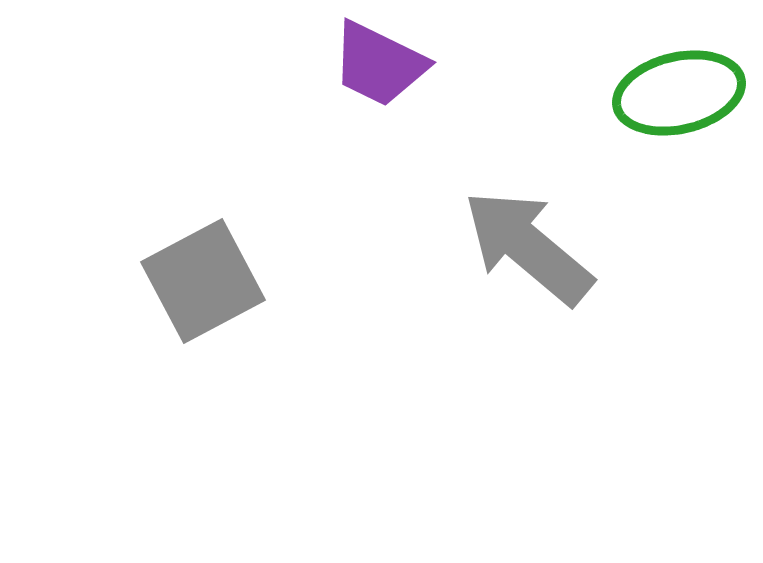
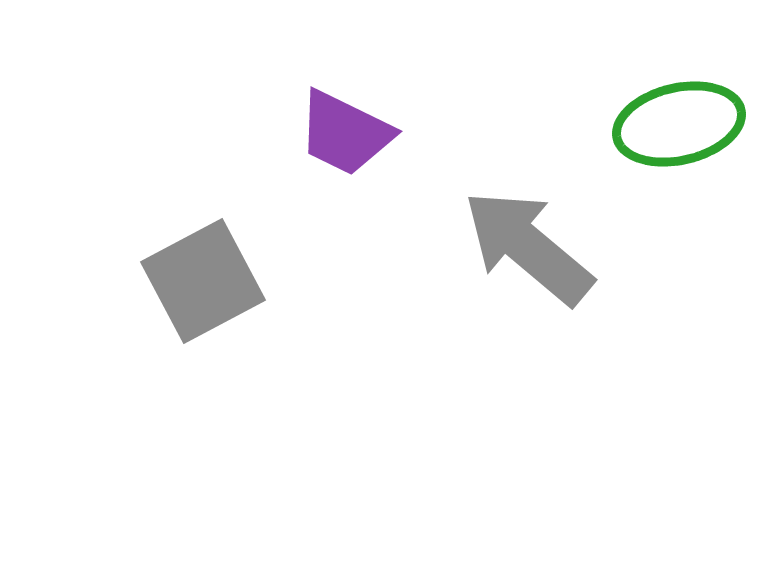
purple trapezoid: moved 34 px left, 69 px down
green ellipse: moved 31 px down
